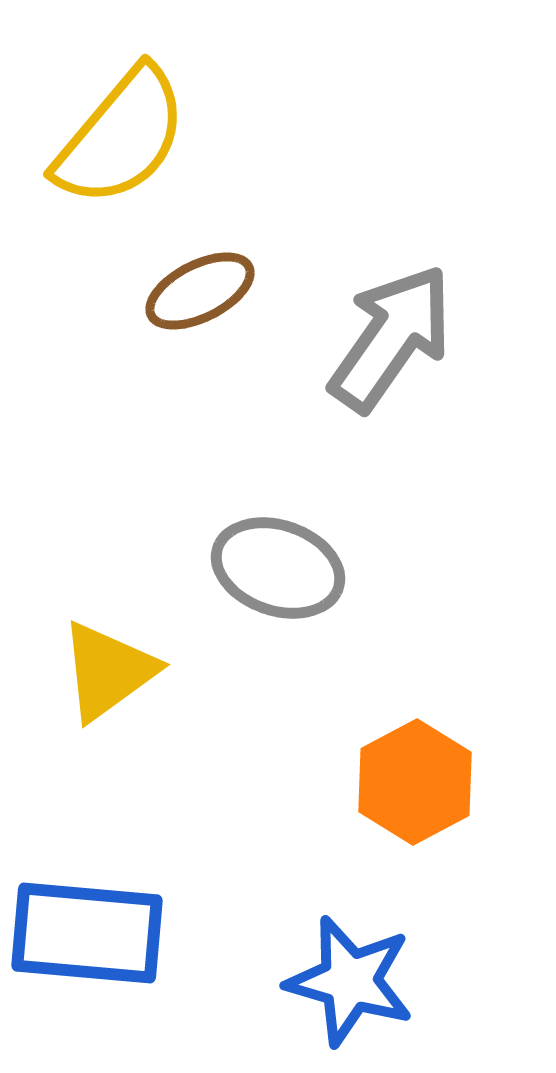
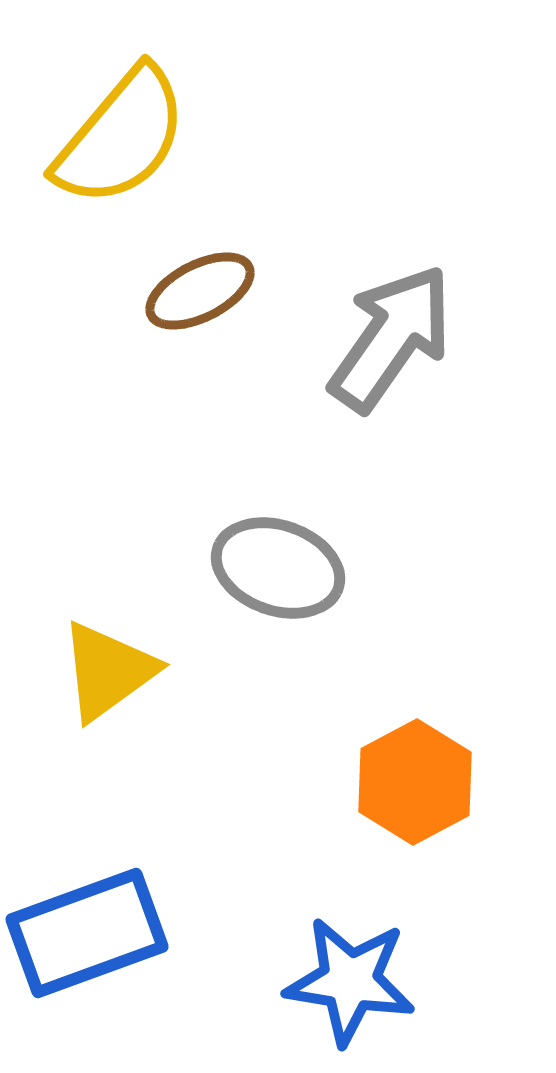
blue rectangle: rotated 25 degrees counterclockwise
blue star: rotated 7 degrees counterclockwise
